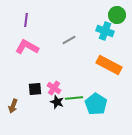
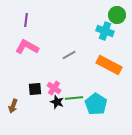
gray line: moved 15 px down
